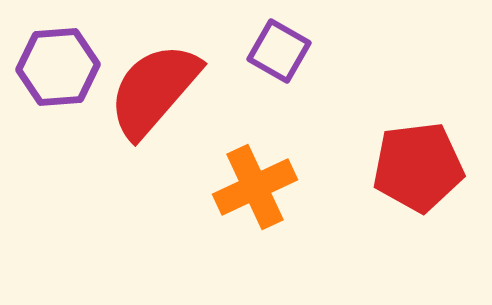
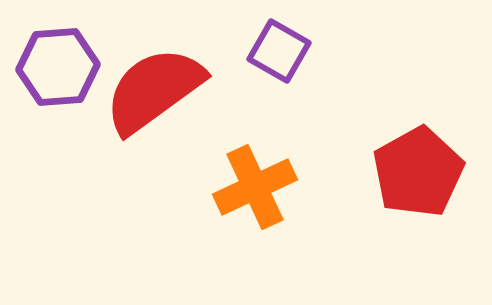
red semicircle: rotated 13 degrees clockwise
red pentagon: moved 5 px down; rotated 22 degrees counterclockwise
